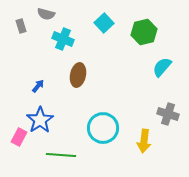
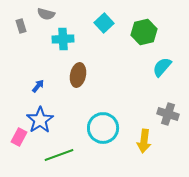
cyan cross: rotated 25 degrees counterclockwise
green line: moved 2 px left; rotated 24 degrees counterclockwise
